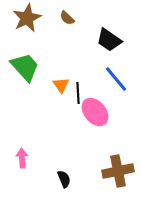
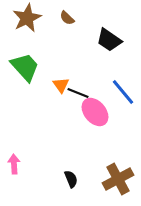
blue line: moved 7 px right, 13 px down
black line: rotated 65 degrees counterclockwise
pink arrow: moved 8 px left, 6 px down
brown cross: moved 8 px down; rotated 16 degrees counterclockwise
black semicircle: moved 7 px right
